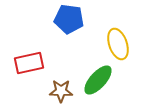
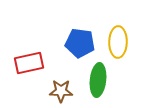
blue pentagon: moved 11 px right, 24 px down
yellow ellipse: moved 2 px up; rotated 20 degrees clockwise
green ellipse: rotated 36 degrees counterclockwise
